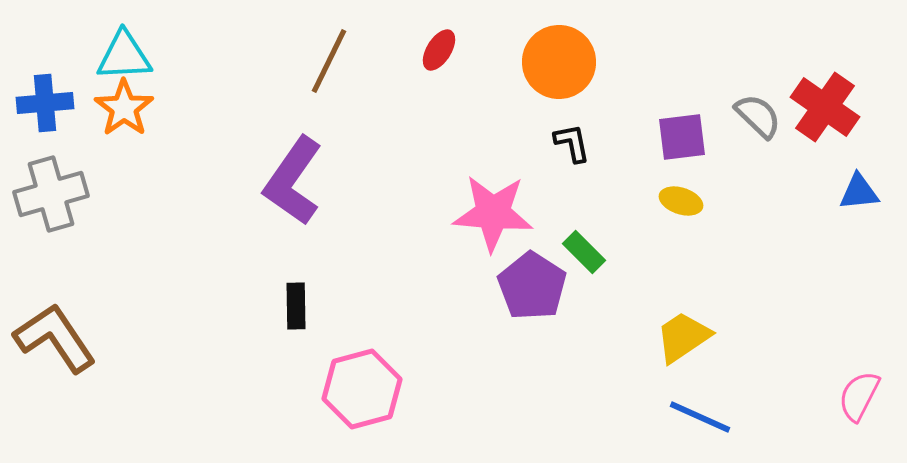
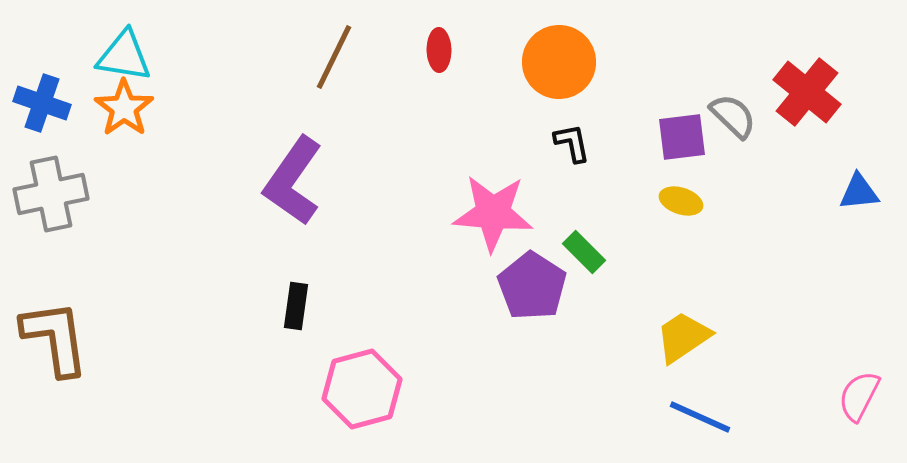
red ellipse: rotated 33 degrees counterclockwise
cyan triangle: rotated 12 degrees clockwise
brown line: moved 5 px right, 4 px up
blue cross: moved 3 px left; rotated 24 degrees clockwise
red cross: moved 18 px left, 15 px up; rotated 4 degrees clockwise
gray semicircle: moved 25 px left
gray cross: rotated 4 degrees clockwise
black rectangle: rotated 9 degrees clockwise
brown L-shape: rotated 26 degrees clockwise
